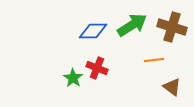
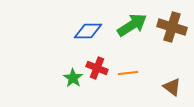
blue diamond: moved 5 px left
orange line: moved 26 px left, 13 px down
